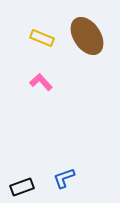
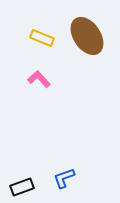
pink L-shape: moved 2 px left, 3 px up
